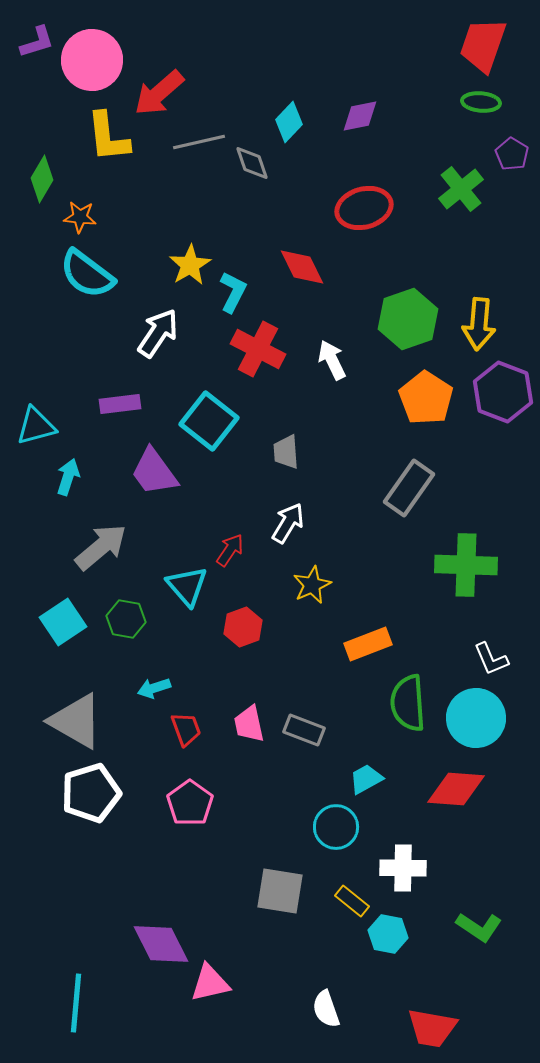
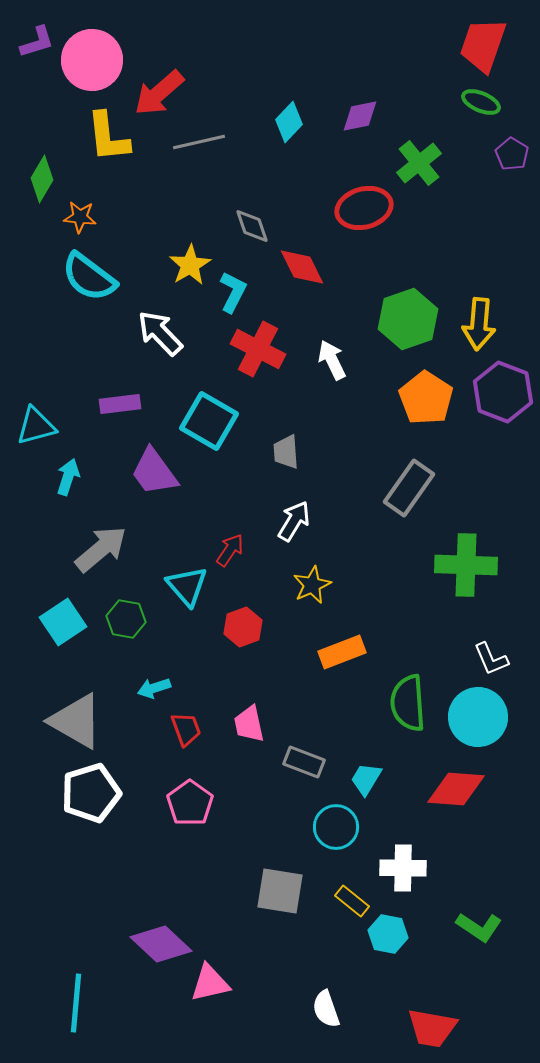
green ellipse at (481, 102): rotated 18 degrees clockwise
gray diamond at (252, 163): moved 63 px down
green cross at (461, 189): moved 42 px left, 26 px up
cyan semicircle at (87, 274): moved 2 px right, 3 px down
white arrow at (158, 333): moved 2 px right; rotated 78 degrees counterclockwise
cyan square at (209, 421): rotated 8 degrees counterclockwise
white arrow at (288, 523): moved 6 px right, 2 px up
gray arrow at (101, 547): moved 2 px down
orange rectangle at (368, 644): moved 26 px left, 8 px down
cyan circle at (476, 718): moved 2 px right, 1 px up
gray rectangle at (304, 730): moved 32 px down
cyan trapezoid at (366, 779): rotated 30 degrees counterclockwise
purple diamond at (161, 944): rotated 20 degrees counterclockwise
